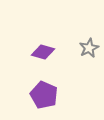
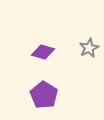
purple pentagon: rotated 8 degrees clockwise
